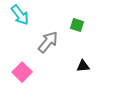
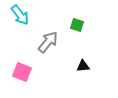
pink square: rotated 24 degrees counterclockwise
